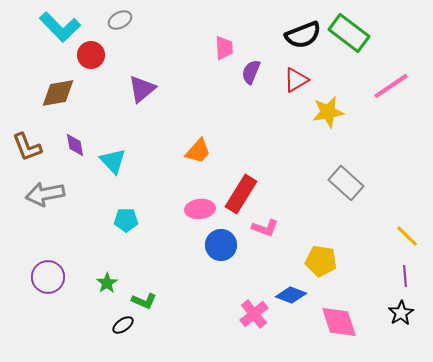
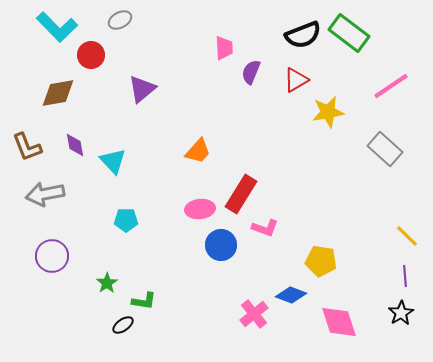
cyan L-shape: moved 3 px left
gray rectangle: moved 39 px right, 34 px up
purple circle: moved 4 px right, 21 px up
green L-shape: rotated 15 degrees counterclockwise
